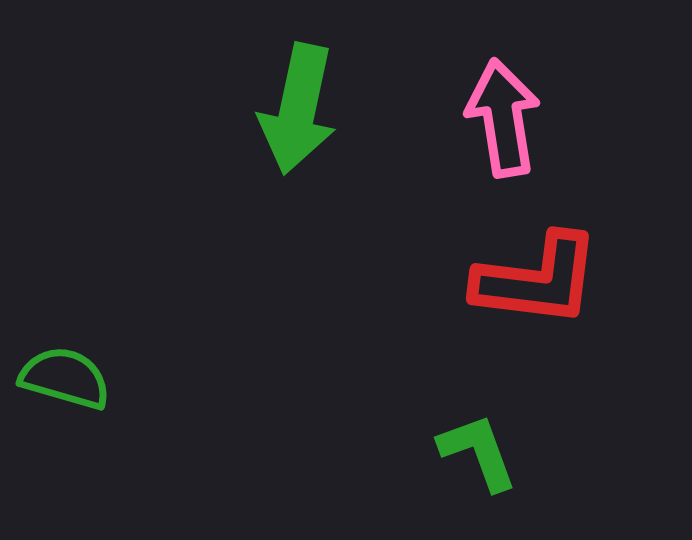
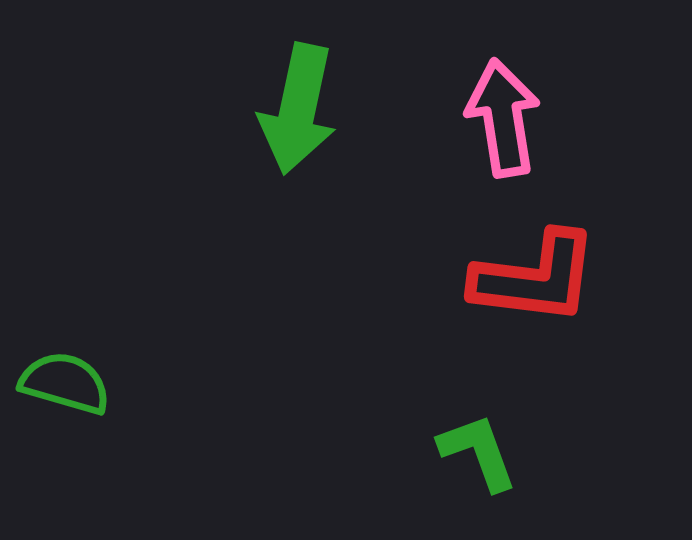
red L-shape: moved 2 px left, 2 px up
green semicircle: moved 5 px down
